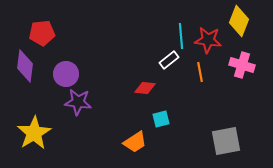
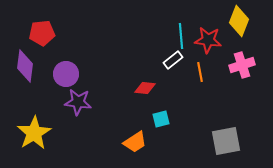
white rectangle: moved 4 px right
pink cross: rotated 35 degrees counterclockwise
